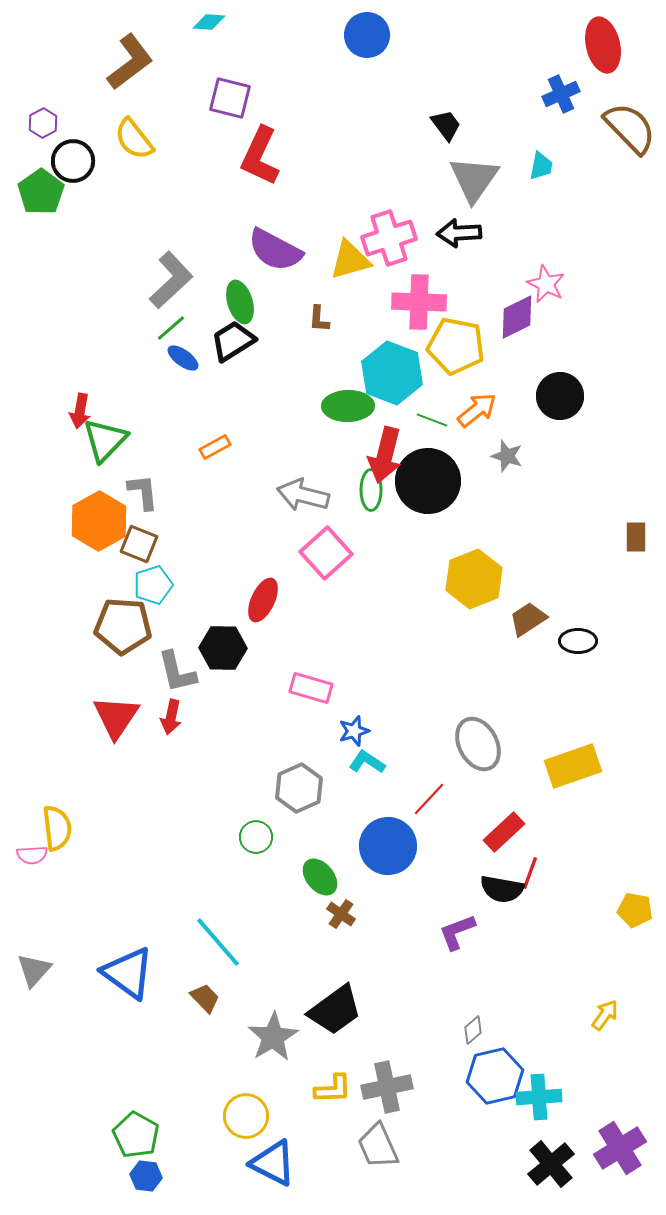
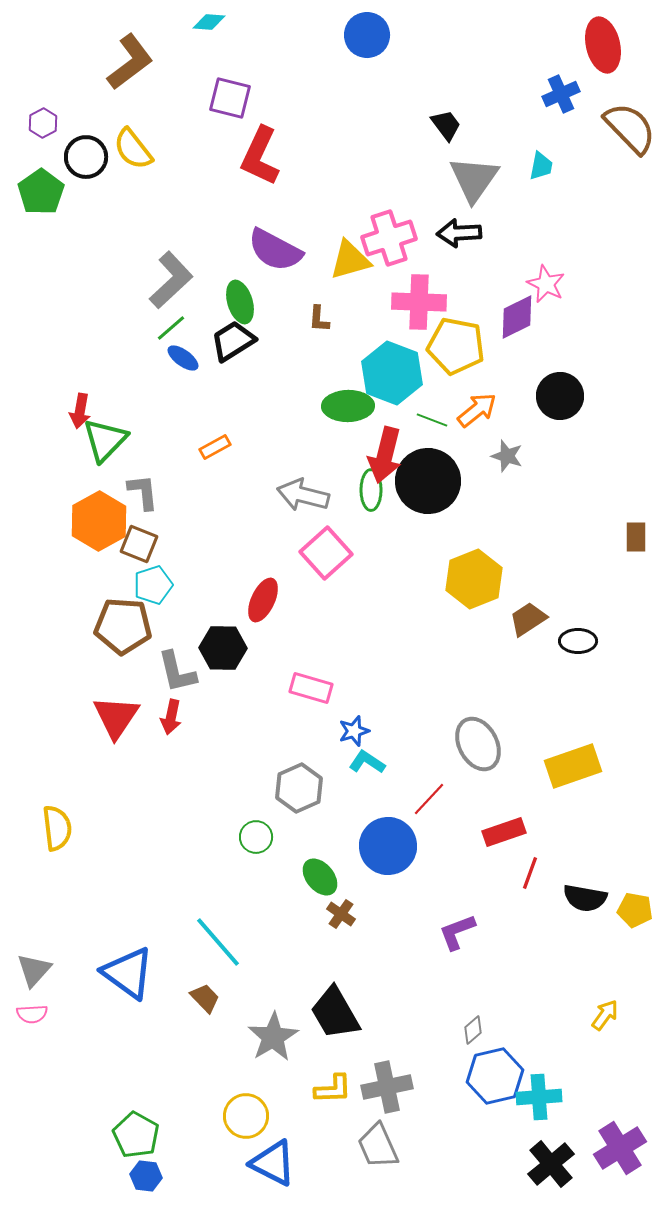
yellow semicircle at (134, 139): moved 1 px left, 10 px down
black circle at (73, 161): moved 13 px right, 4 px up
red rectangle at (504, 832): rotated 24 degrees clockwise
pink semicircle at (32, 855): moved 159 px down
black semicircle at (502, 889): moved 83 px right, 9 px down
black trapezoid at (335, 1010): moved 3 px down; rotated 96 degrees clockwise
